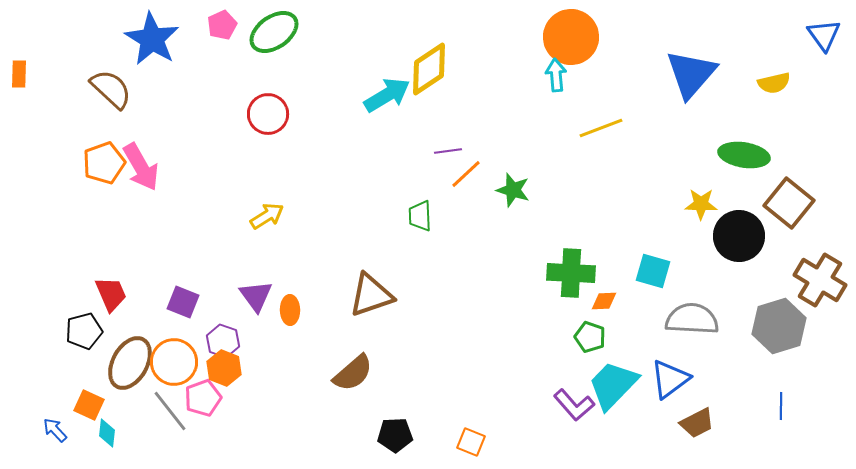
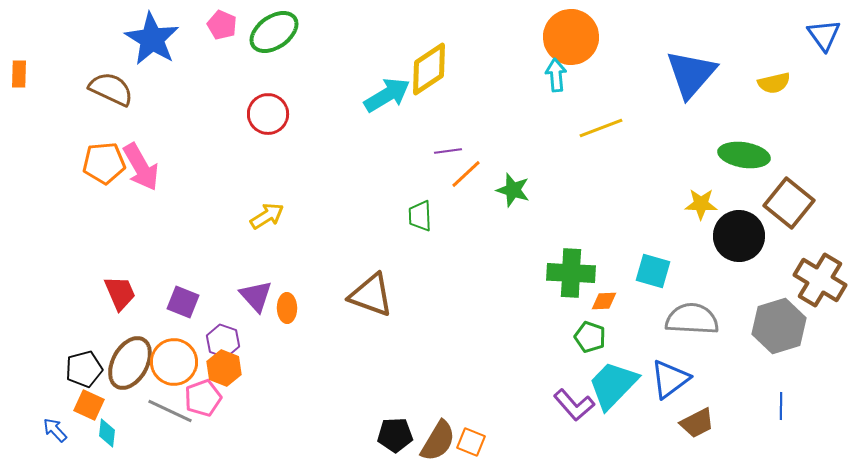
pink pentagon at (222, 25): rotated 24 degrees counterclockwise
brown semicircle at (111, 89): rotated 18 degrees counterclockwise
orange pentagon at (104, 163): rotated 15 degrees clockwise
red trapezoid at (111, 294): moved 9 px right, 1 px up
brown triangle at (371, 295): rotated 39 degrees clockwise
purple triangle at (256, 296): rotated 6 degrees counterclockwise
orange ellipse at (290, 310): moved 3 px left, 2 px up
black pentagon at (84, 331): moved 38 px down
brown semicircle at (353, 373): moved 85 px right, 68 px down; rotated 18 degrees counterclockwise
gray line at (170, 411): rotated 27 degrees counterclockwise
